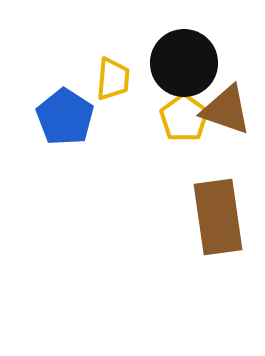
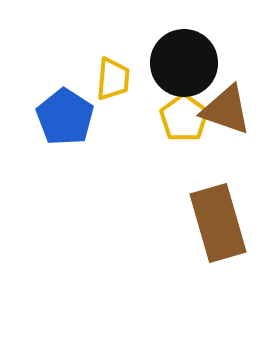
brown rectangle: moved 6 px down; rotated 8 degrees counterclockwise
